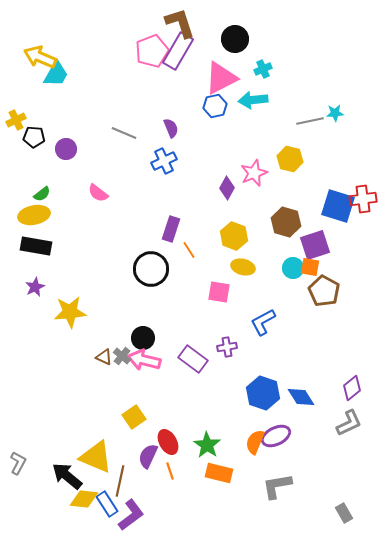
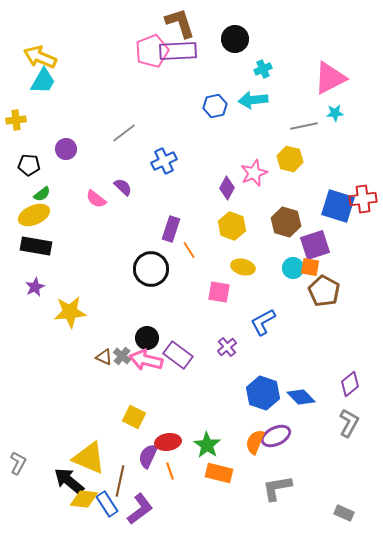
purple rectangle at (178, 51): rotated 57 degrees clockwise
cyan trapezoid at (56, 74): moved 13 px left, 7 px down
pink triangle at (221, 78): moved 109 px right
yellow cross at (16, 120): rotated 18 degrees clockwise
gray line at (310, 121): moved 6 px left, 5 px down
purple semicircle at (171, 128): moved 48 px left, 59 px down; rotated 24 degrees counterclockwise
gray line at (124, 133): rotated 60 degrees counterclockwise
black pentagon at (34, 137): moved 5 px left, 28 px down
pink semicircle at (98, 193): moved 2 px left, 6 px down
yellow ellipse at (34, 215): rotated 12 degrees counterclockwise
yellow hexagon at (234, 236): moved 2 px left, 10 px up
black circle at (143, 338): moved 4 px right
purple cross at (227, 347): rotated 30 degrees counterclockwise
purple rectangle at (193, 359): moved 15 px left, 4 px up
pink arrow at (144, 360): moved 2 px right
purple diamond at (352, 388): moved 2 px left, 4 px up
blue diamond at (301, 397): rotated 12 degrees counterclockwise
yellow square at (134, 417): rotated 30 degrees counterclockwise
gray L-shape at (349, 423): rotated 36 degrees counterclockwise
red ellipse at (168, 442): rotated 70 degrees counterclockwise
yellow triangle at (96, 457): moved 7 px left, 1 px down
black arrow at (67, 476): moved 2 px right, 5 px down
gray L-shape at (277, 486): moved 2 px down
gray rectangle at (344, 513): rotated 36 degrees counterclockwise
purple L-shape at (131, 515): moved 9 px right, 6 px up
